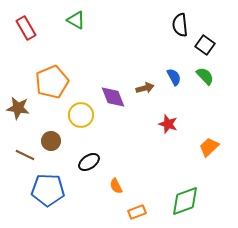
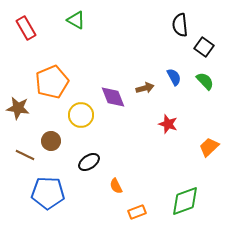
black square: moved 1 px left, 2 px down
green semicircle: moved 5 px down
blue pentagon: moved 3 px down
